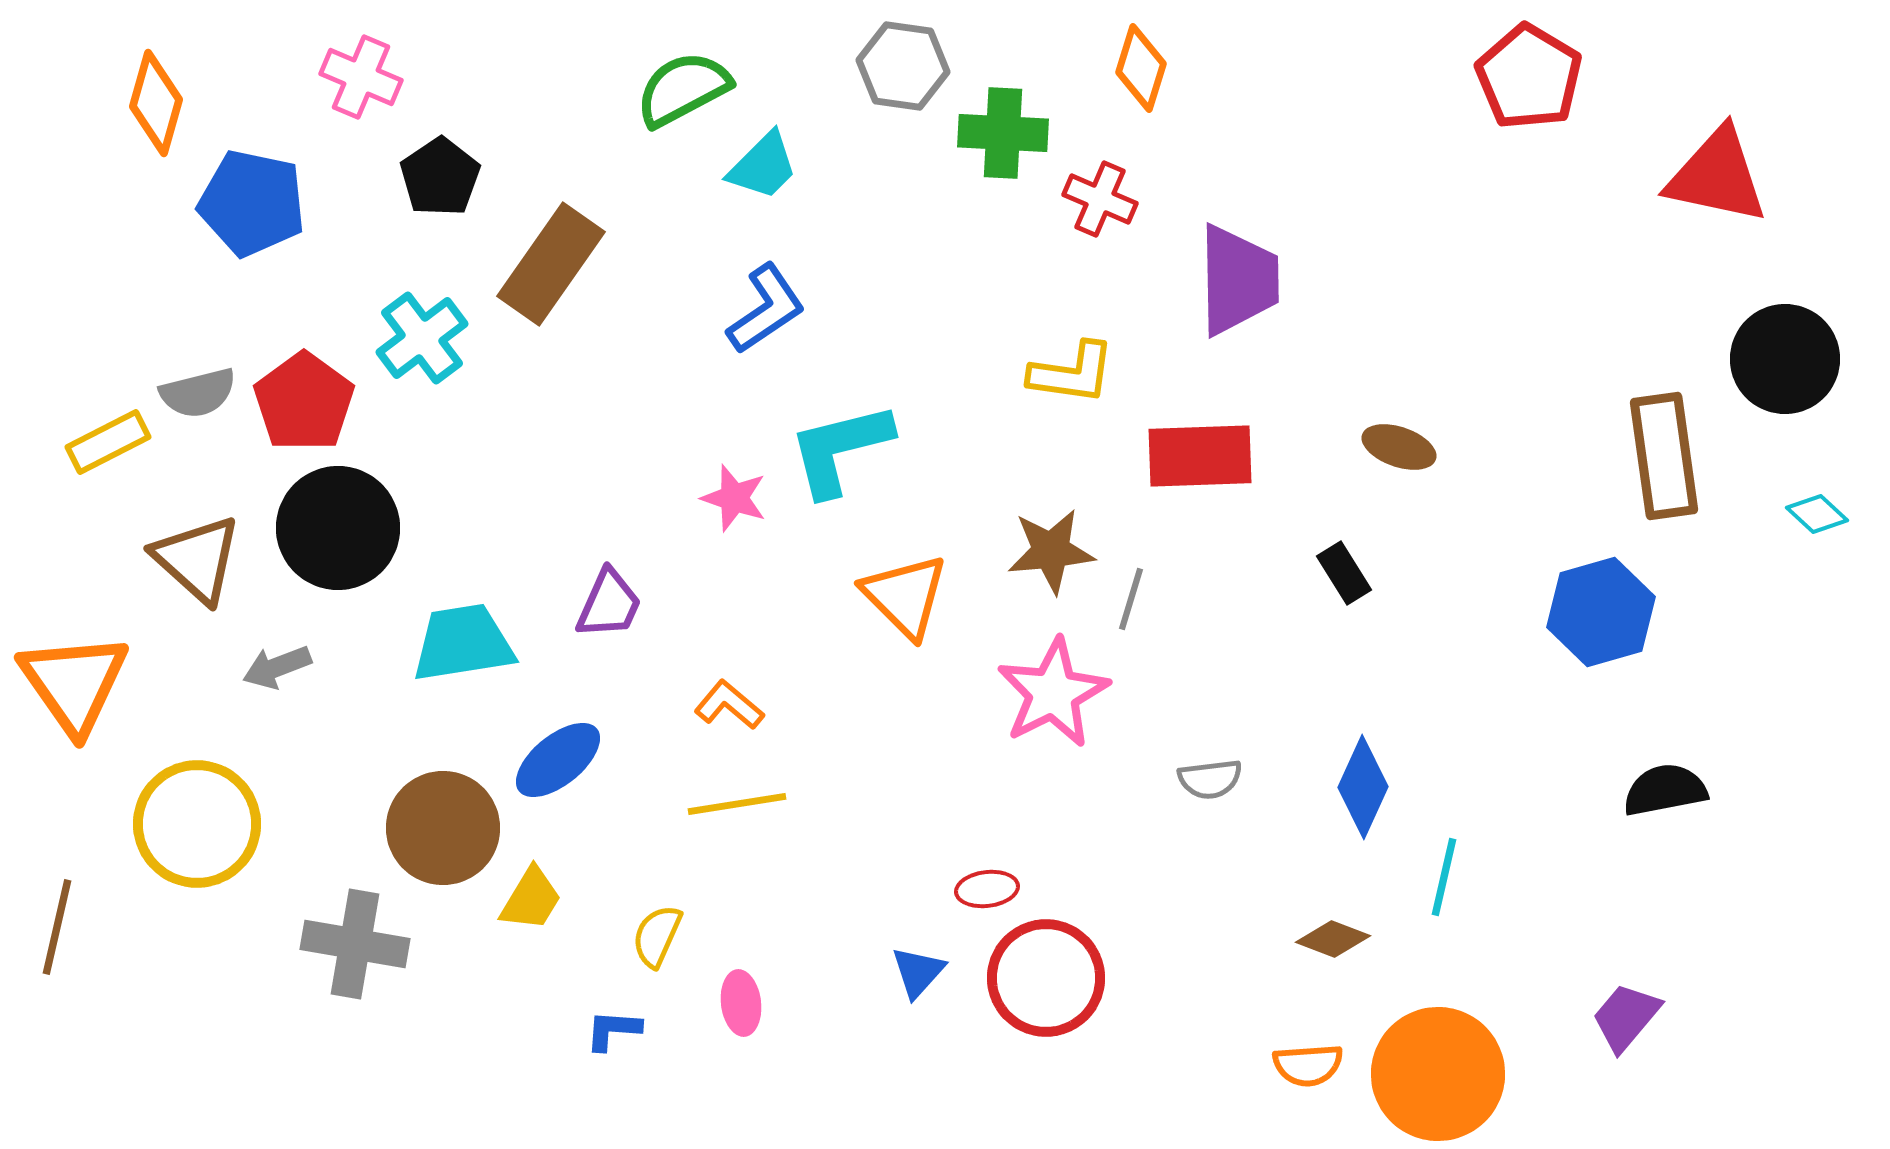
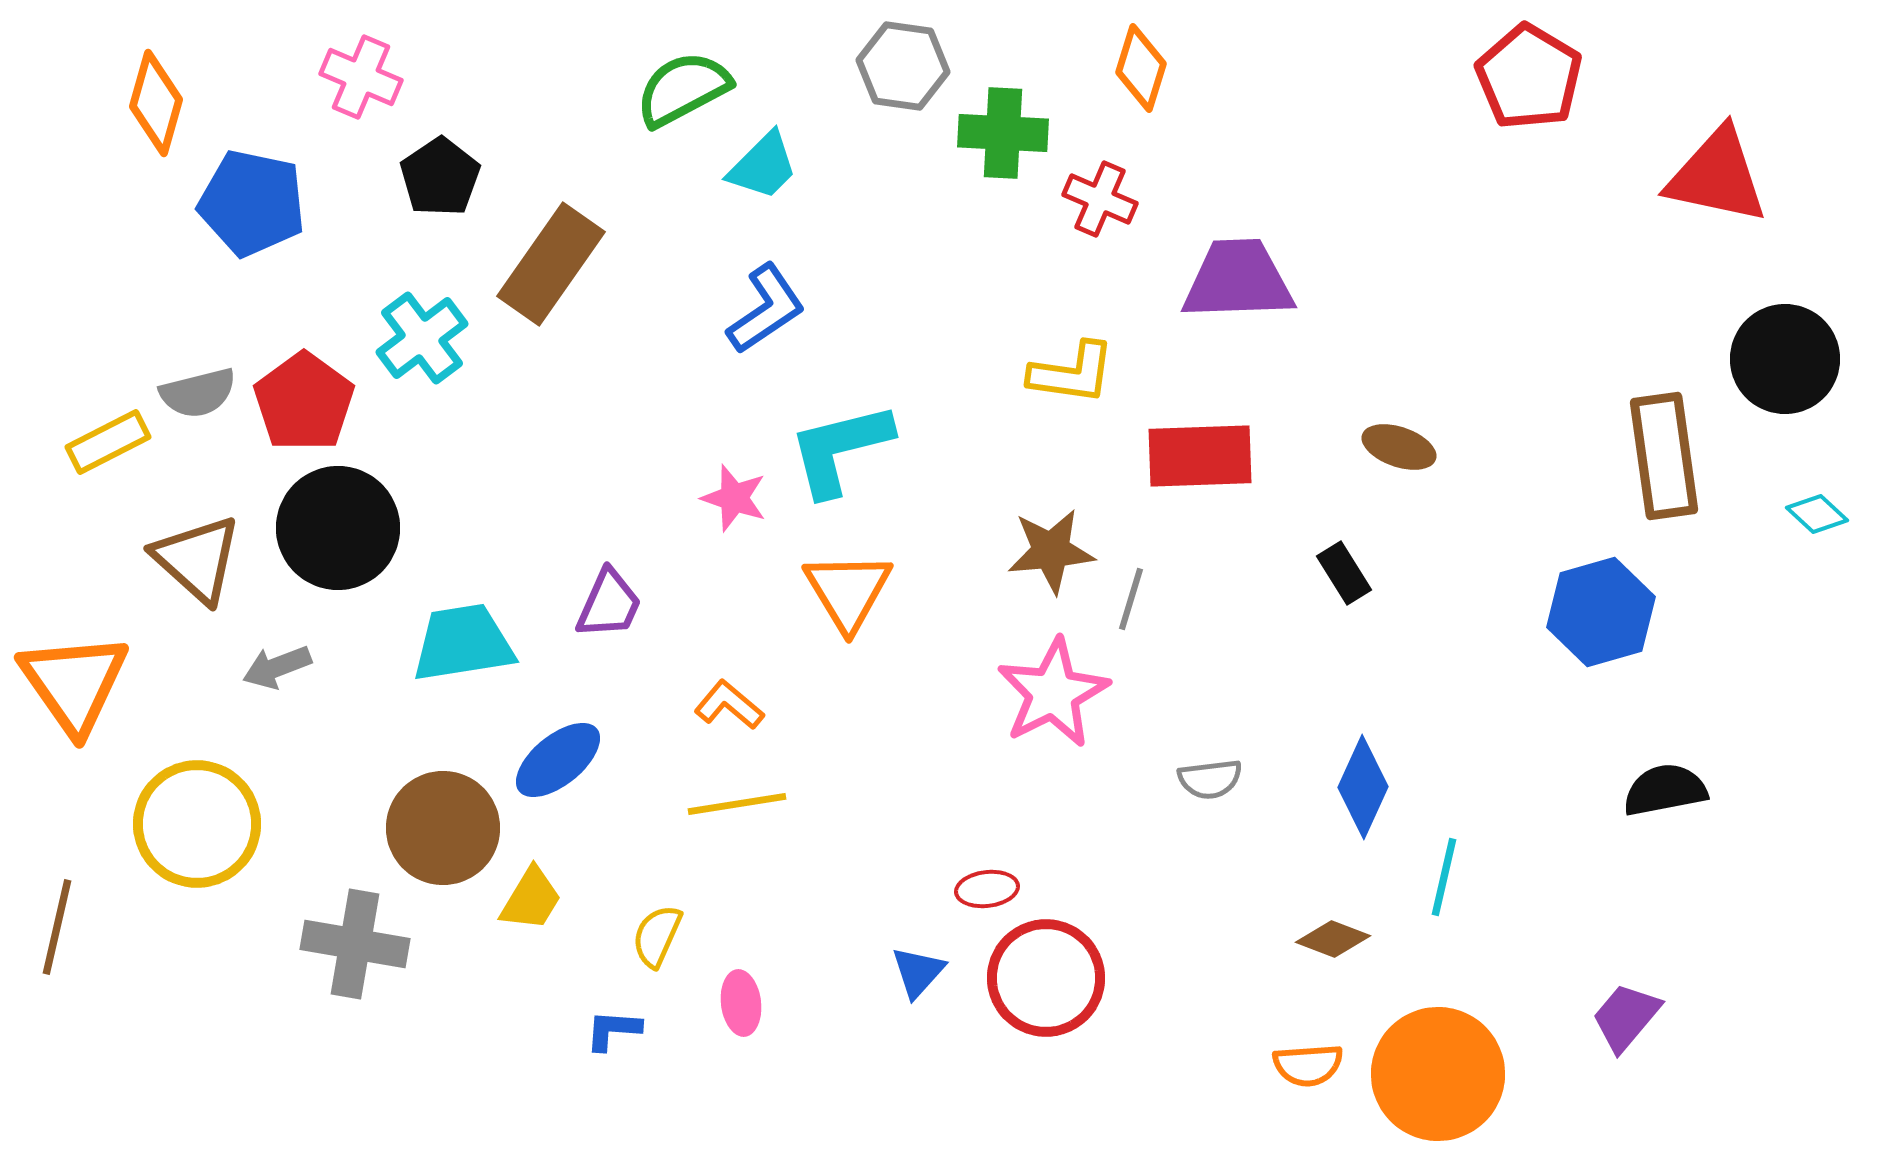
purple trapezoid at (1238, 280): rotated 91 degrees counterclockwise
orange triangle at (905, 596): moved 57 px left, 5 px up; rotated 14 degrees clockwise
